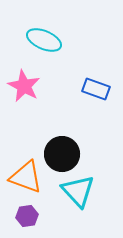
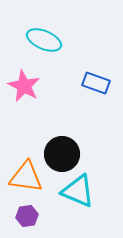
blue rectangle: moved 6 px up
orange triangle: rotated 12 degrees counterclockwise
cyan triangle: rotated 24 degrees counterclockwise
